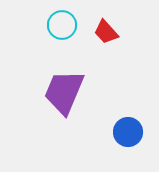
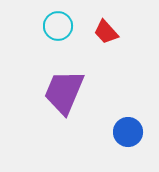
cyan circle: moved 4 px left, 1 px down
